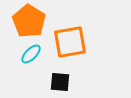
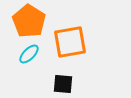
cyan ellipse: moved 2 px left
black square: moved 3 px right, 2 px down
